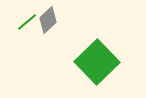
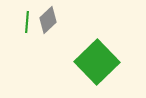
green line: rotated 45 degrees counterclockwise
